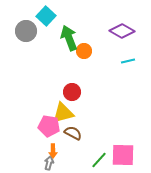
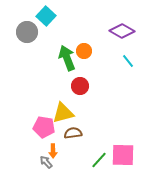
gray circle: moved 1 px right, 1 px down
green arrow: moved 2 px left, 20 px down
cyan line: rotated 64 degrees clockwise
red circle: moved 8 px right, 6 px up
pink pentagon: moved 5 px left, 1 px down
brown semicircle: rotated 36 degrees counterclockwise
gray arrow: moved 3 px left, 1 px up; rotated 56 degrees counterclockwise
